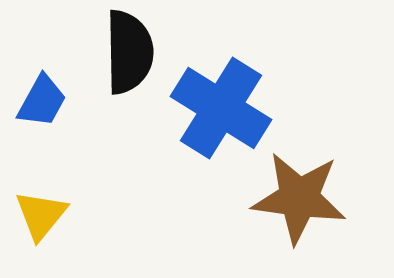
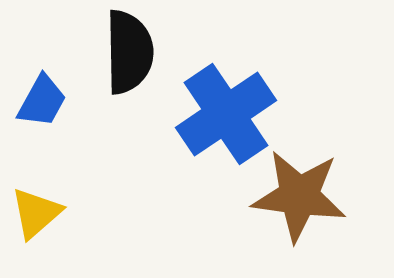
blue cross: moved 5 px right, 6 px down; rotated 24 degrees clockwise
brown star: moved 2 px up
yellow triangle: moved 5 px left, 2 px up; rotated 10 degrees clockwise
